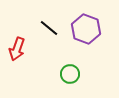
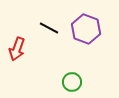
black line: rotated 12 degrees counterclockwise
green circle: moved 2 px right, 8 px down
